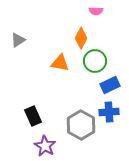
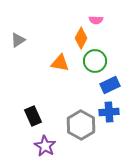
pink semicircle: moved 9 px down
